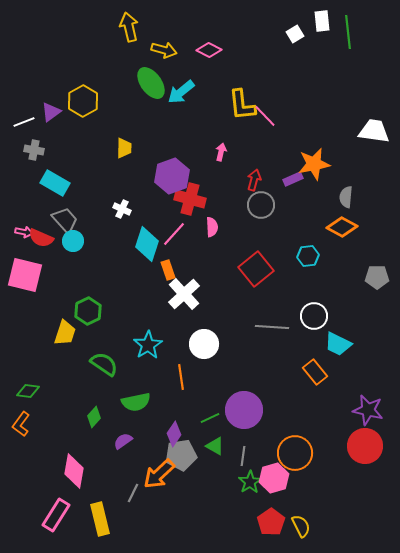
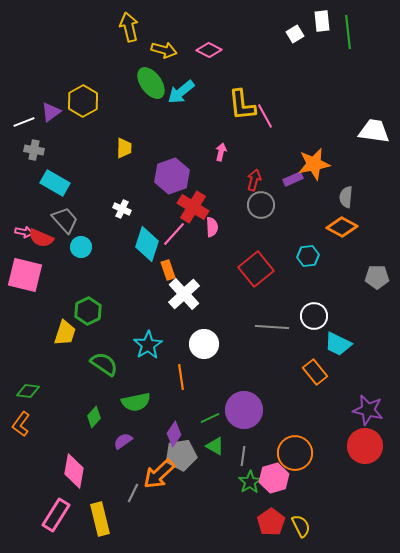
pink line at (265, 116): rotated 15 degrees clockwise
red cross at (190, 199): moved 3 px right, 8 px down; rotated 16 degrees clockwise
cyan circle at (73, 241): moved 8 px right, 6 px down
